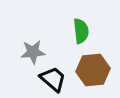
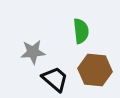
brown hexagon: moved 2 px right; rotated 12 degrees clockwise
black trapezoid: moved 2 px right
